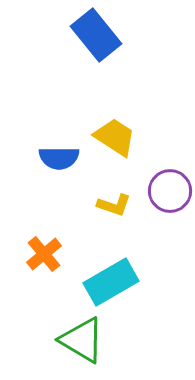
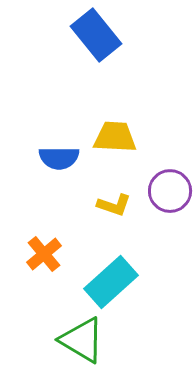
yellow trapezoid: rotated 30 degrees counterclockwise
cyan rectangle: rotated 12 degrees counterclockwise
